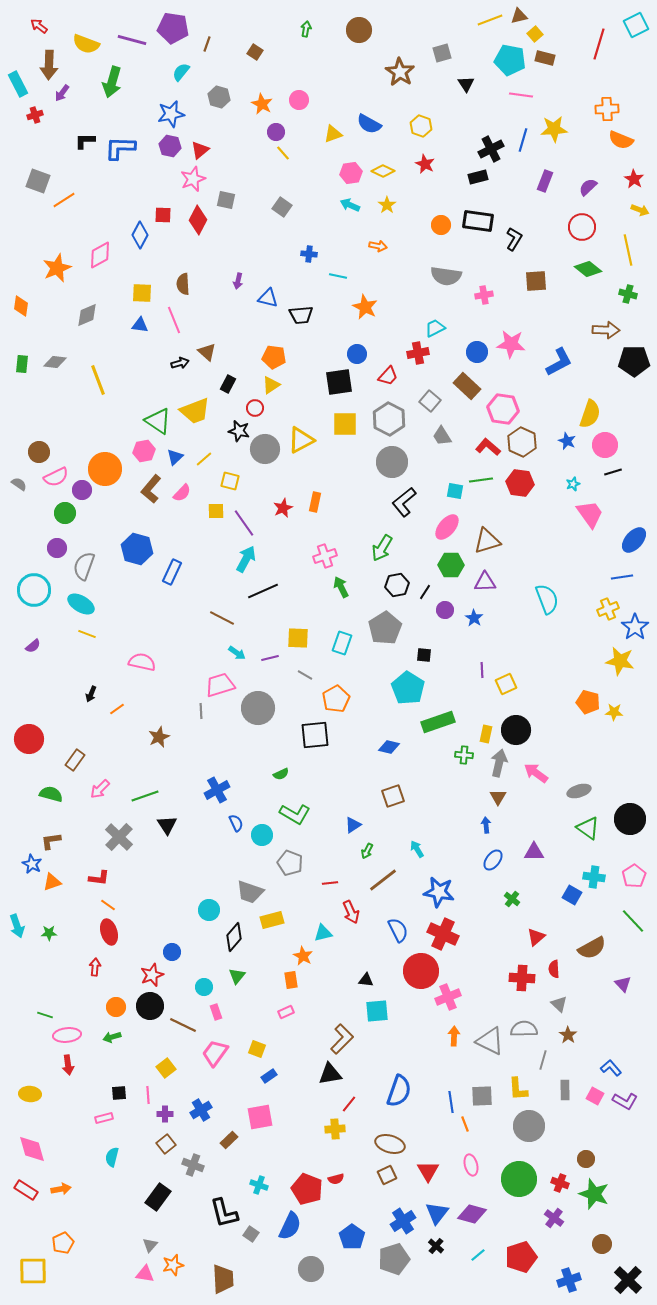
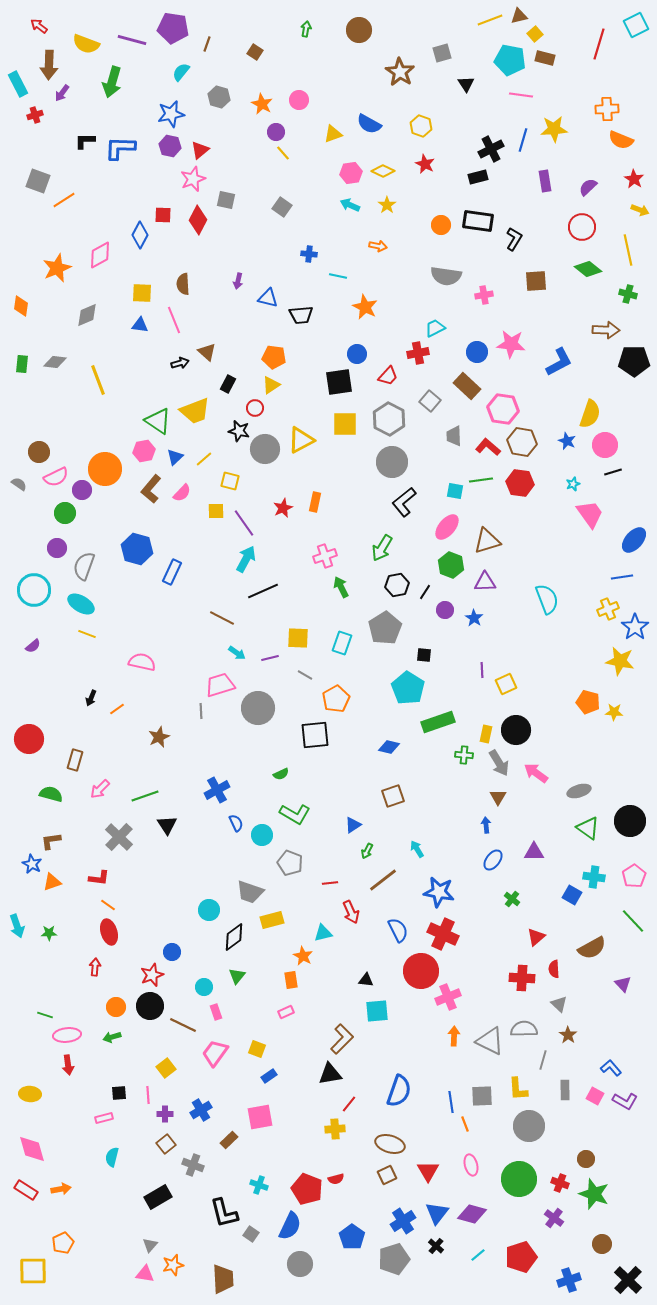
purple rectangle at (545, 181): rotated 30 degrees counterclockwise
gray trapezoid at (442, 436): moved 12 px right; rotated 30 degrees clockwise
brown hexagon at (522, 442): rotated 16 degrees counterclockwise
green hexagon at (451, 565): rotated 20 degrees clockwise
black arrow at (91, 694): moved 4 px down
brown rectangle at (75, 760): rotated 20 degrees counterclockwise
gray arrow at (499, 763): rotated 136 degrees clockwise
black circle at (630, 819): moved 2 px down
black diamond at (234, 937): rotated 12 degrees clockwise
black rectangle at (158, 1197): rotated 24 degrees clockwise
gray circle at (311, 1269): moved 11 px left, 5 px up
